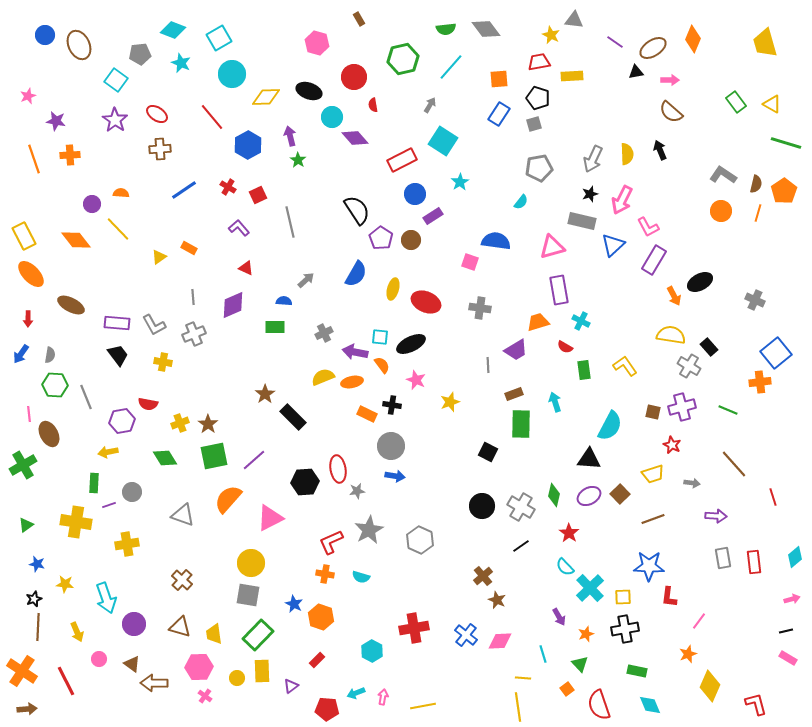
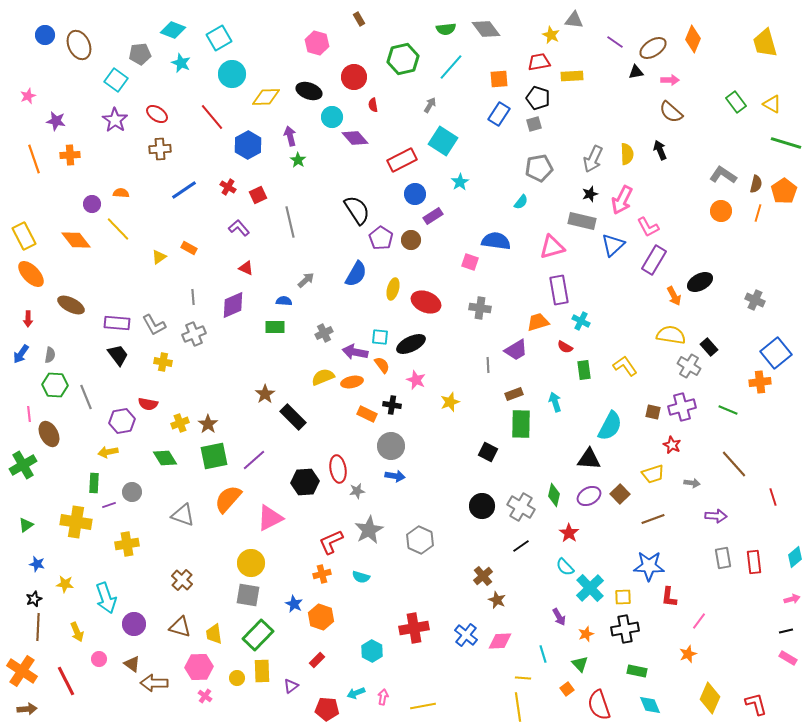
orange cross at (325, 574): moved 3 px left; rotated 24 degrees counterclockwise
yellow diamond at (710, 686): moved 12 px down
